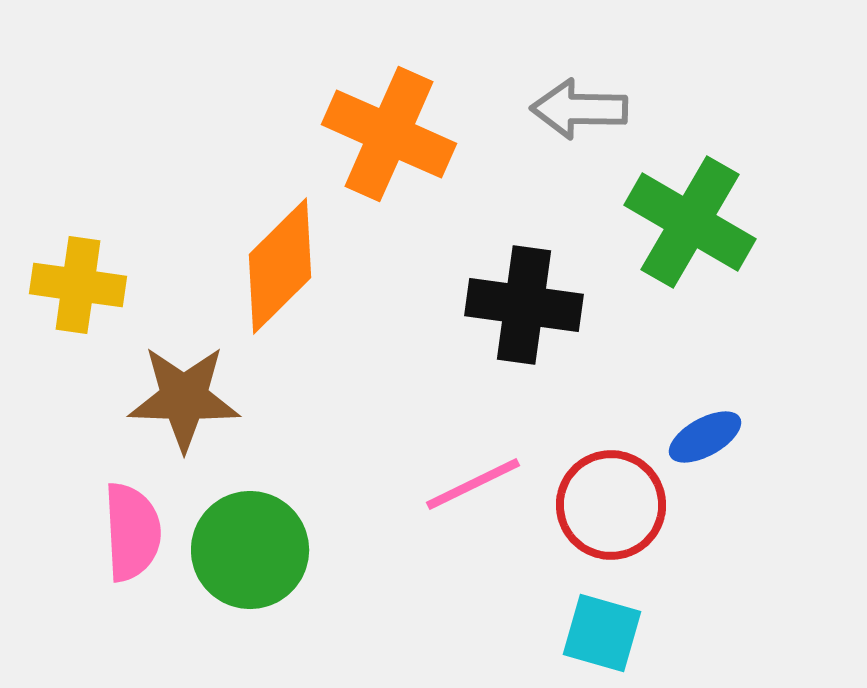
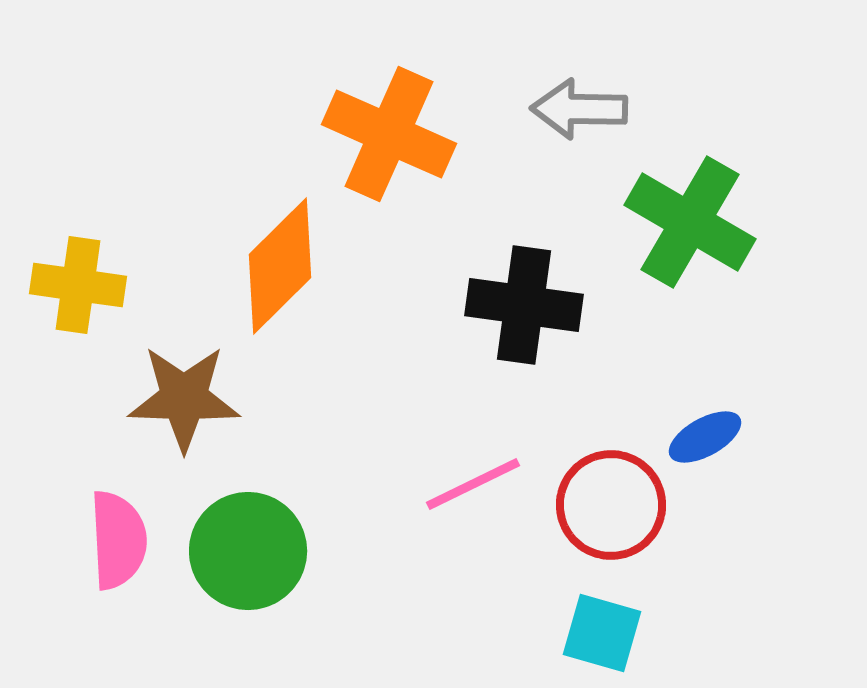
pink semicircle: moved 14 px left, 8 px down
green circle: moved 2 px left, 1 px down
